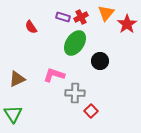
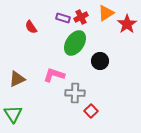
orange triangle: rotated 18 degrees clockwise
purple rectangle: moved 1 px down
